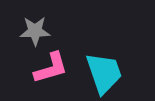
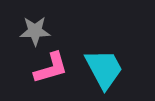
cyan trapezoid: moved 4 px up; rotated 9 degrees counterclockwise
